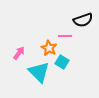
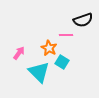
pink line: moved 1 px right, 1 px up
